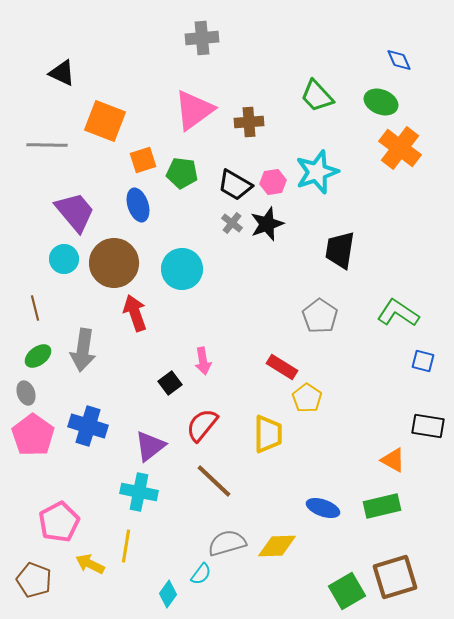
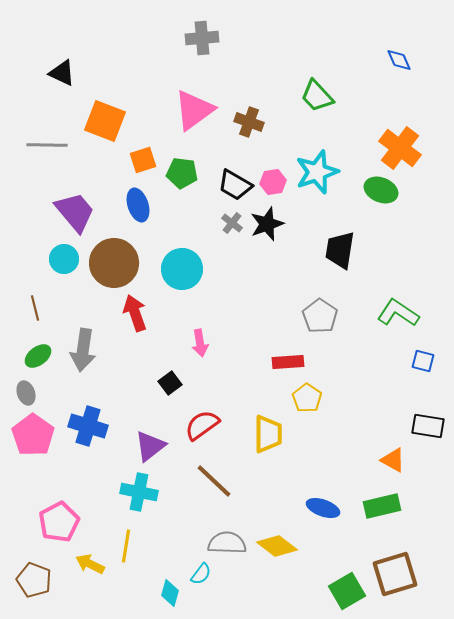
green ellipse at (381, 102): moved 88 px down
brown cross at (249, 122): rotated 24 degrees clockwise
pink arrow at (203, 361): moved 3 px left, 18 px up
red rectangle at (282, 367): moved 6 px right, 5 px up; rotated 36 degrees counterclockwise
red semicircle at (202, 425): rotated 15 degrees clockwise
gray semicircle at (227, 543): rotated 18 degrees clockwise
yellow diamond at (277, 546): rotated 39 degrees clockwise
brown square at (395, 577): moved 3 px up
cyan diamond at (168, 594): moved 2 px right, 1 px up; rotated 20 degrees counterclockwise
